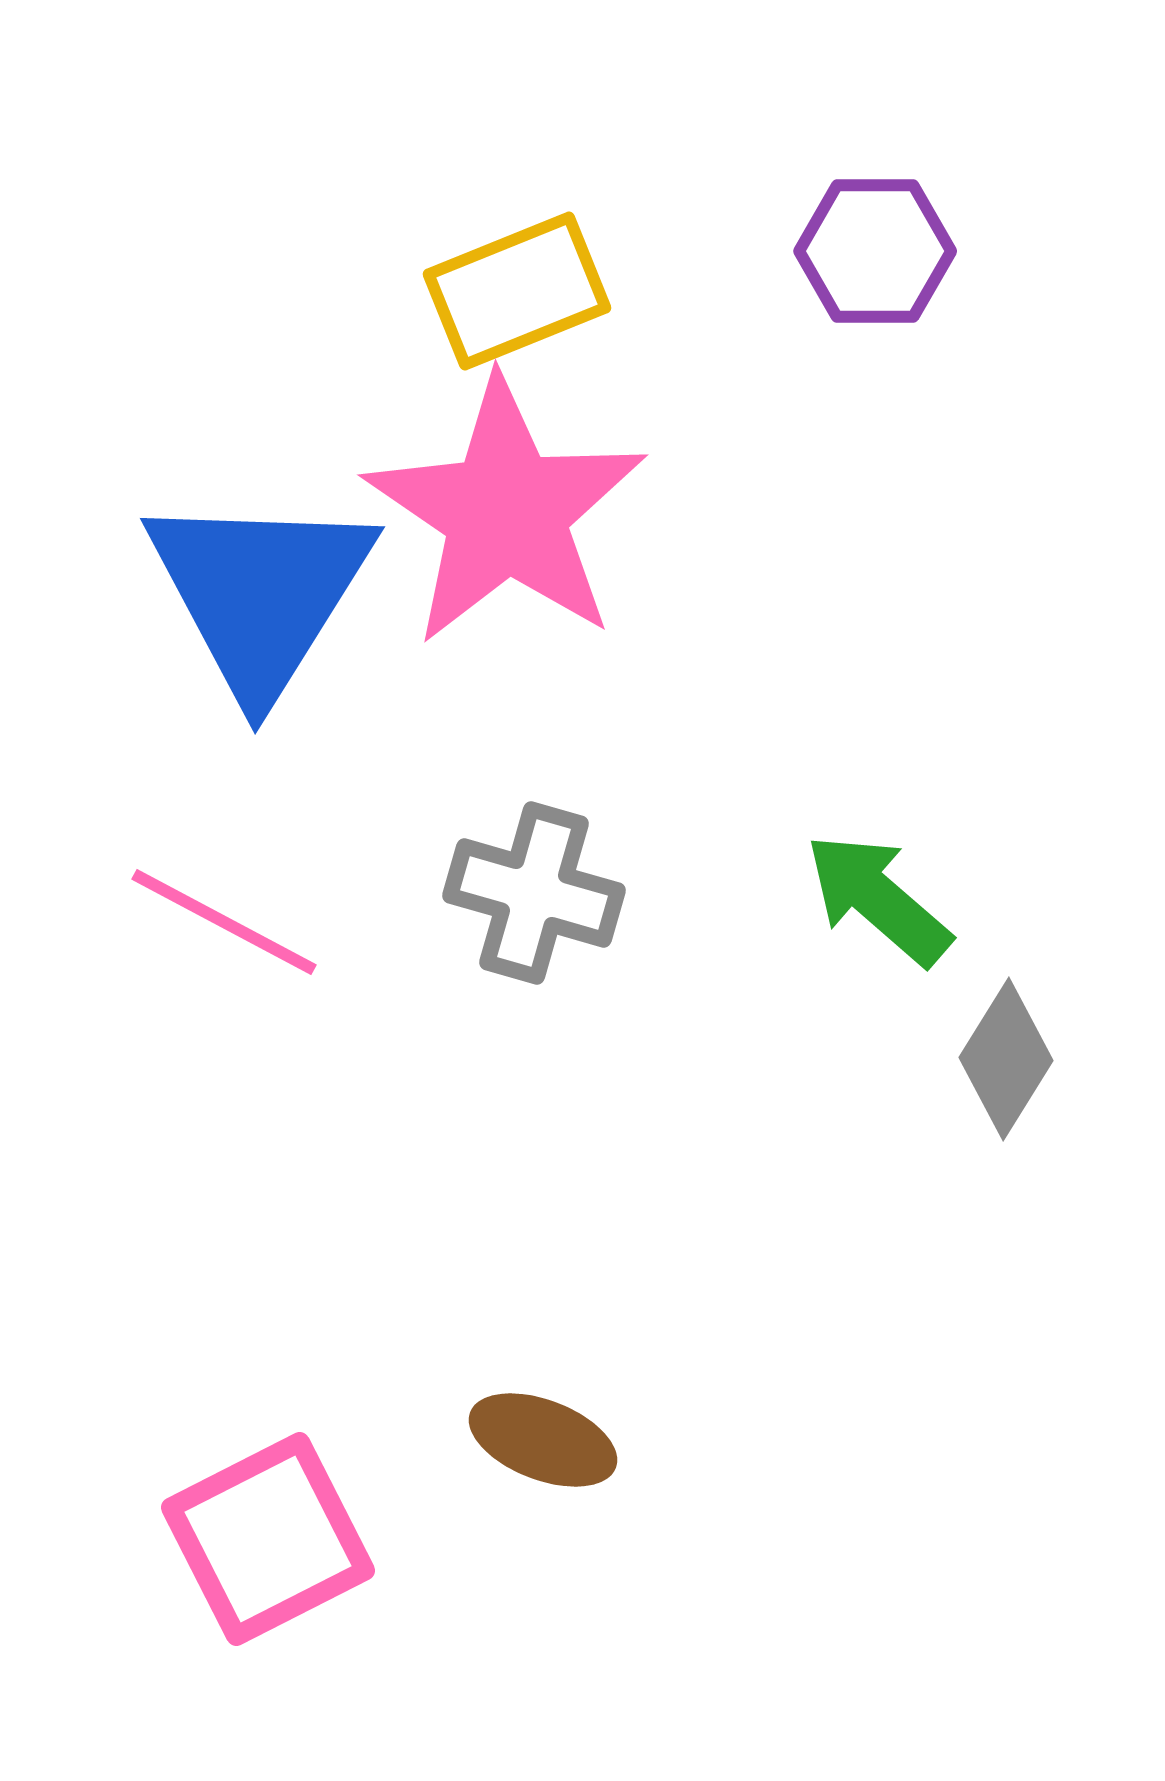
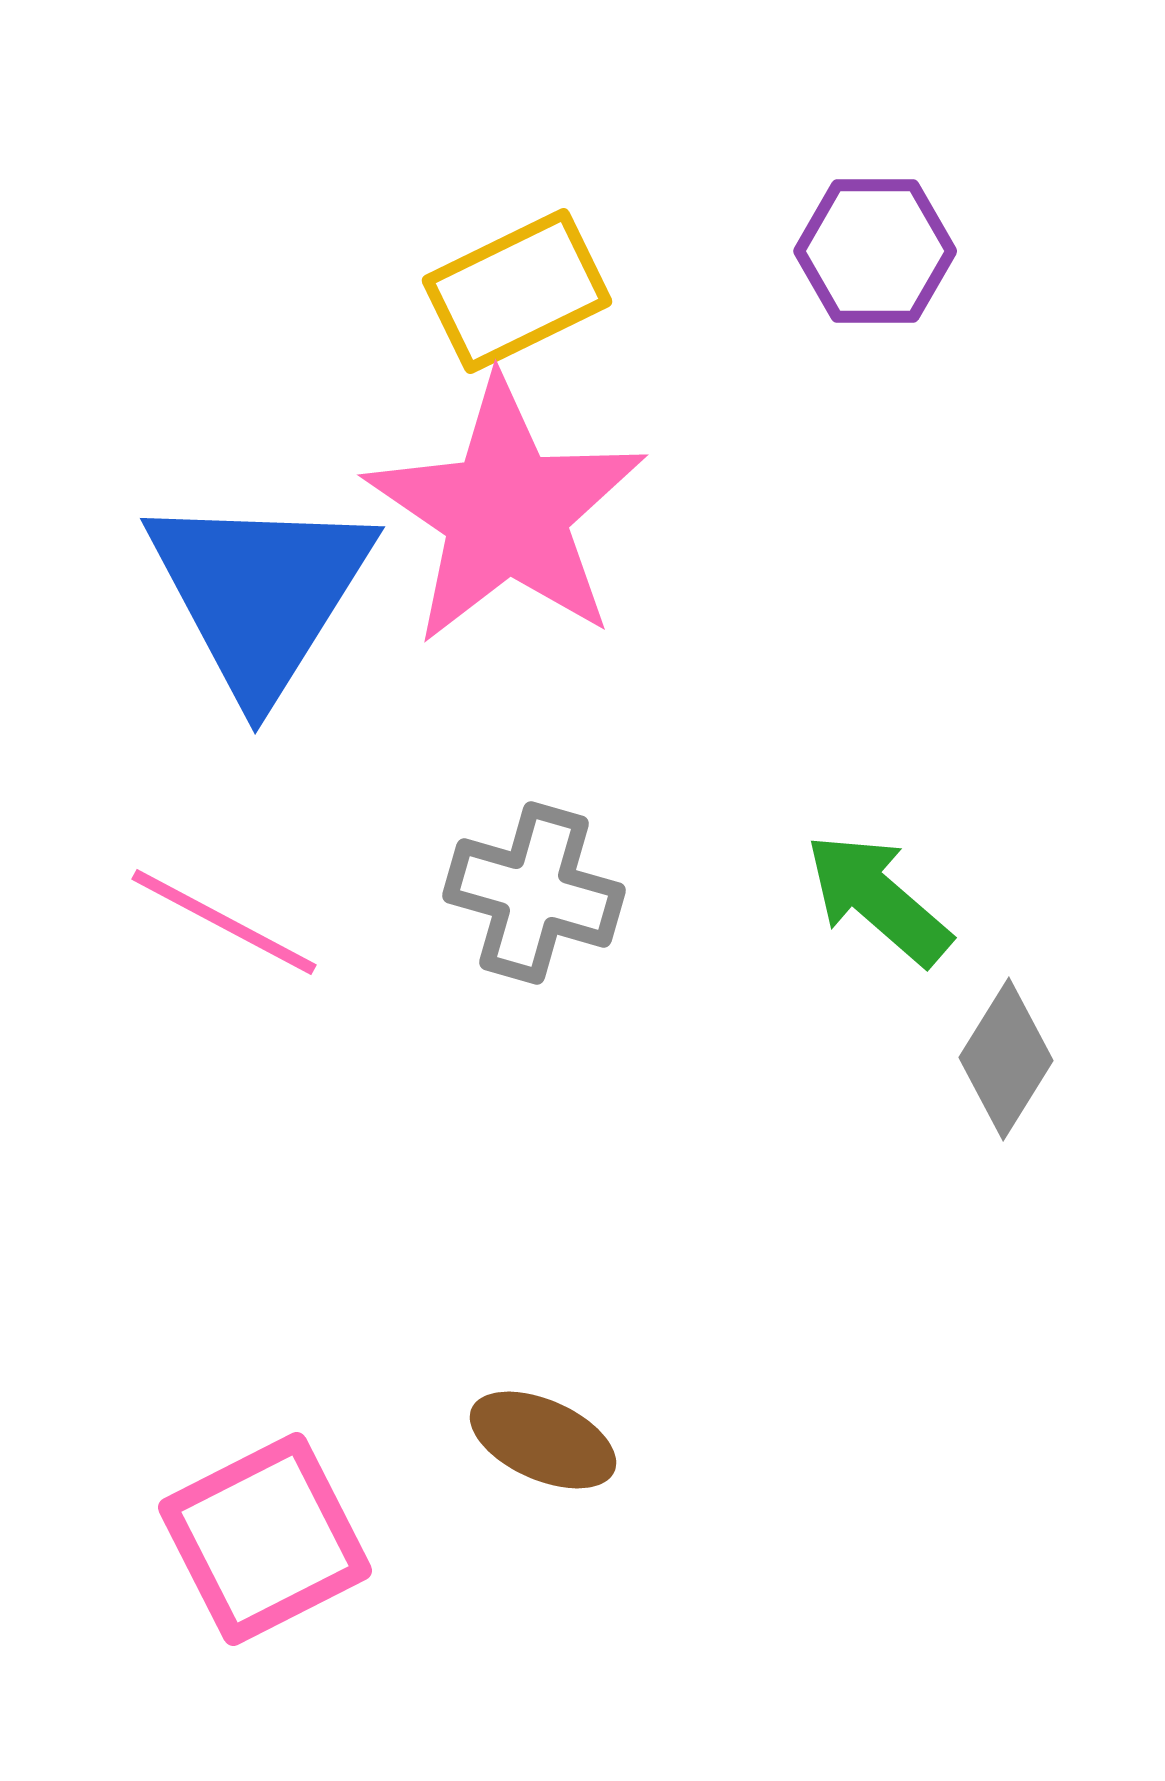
yellow rectangle: rotated 4 degrees counterclockwise
brown ellipse: rotated 3 degrees clockwise
pink square: moved 3 px left
